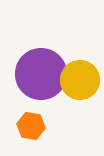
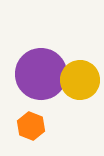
orange hexagon: rotated 12 degrees clockwise
